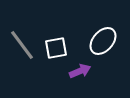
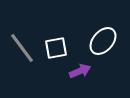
gray line: moved 3 px down
